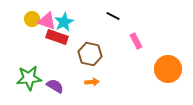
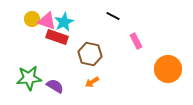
orange arrow: rotated 152 degrees clockwise
